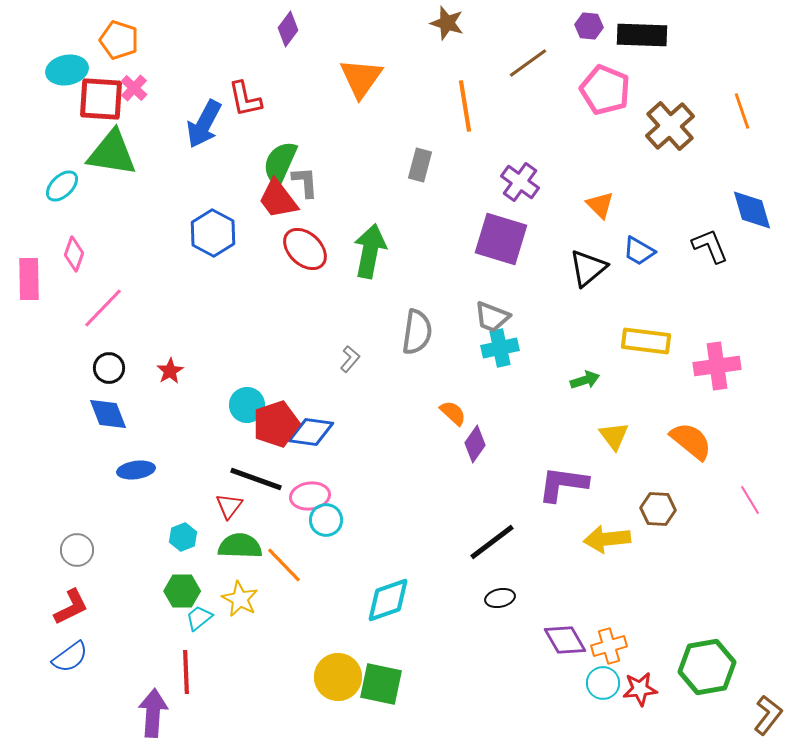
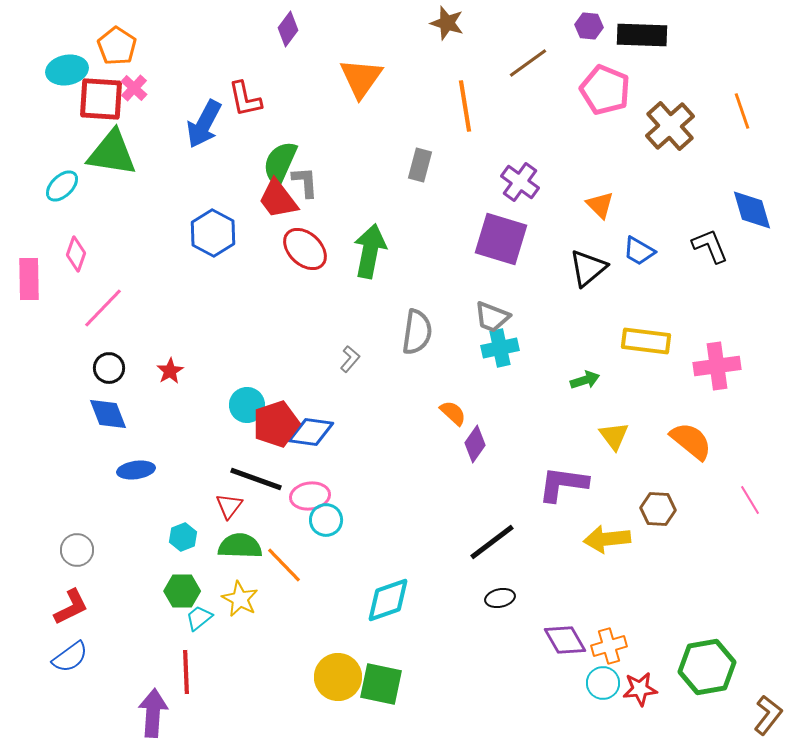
orange pentagon at (119, 40): moved 2 px left, 6 px down; rotated 15 degrees clockwise
pink diamond at (74, 254): moved 2 px right
